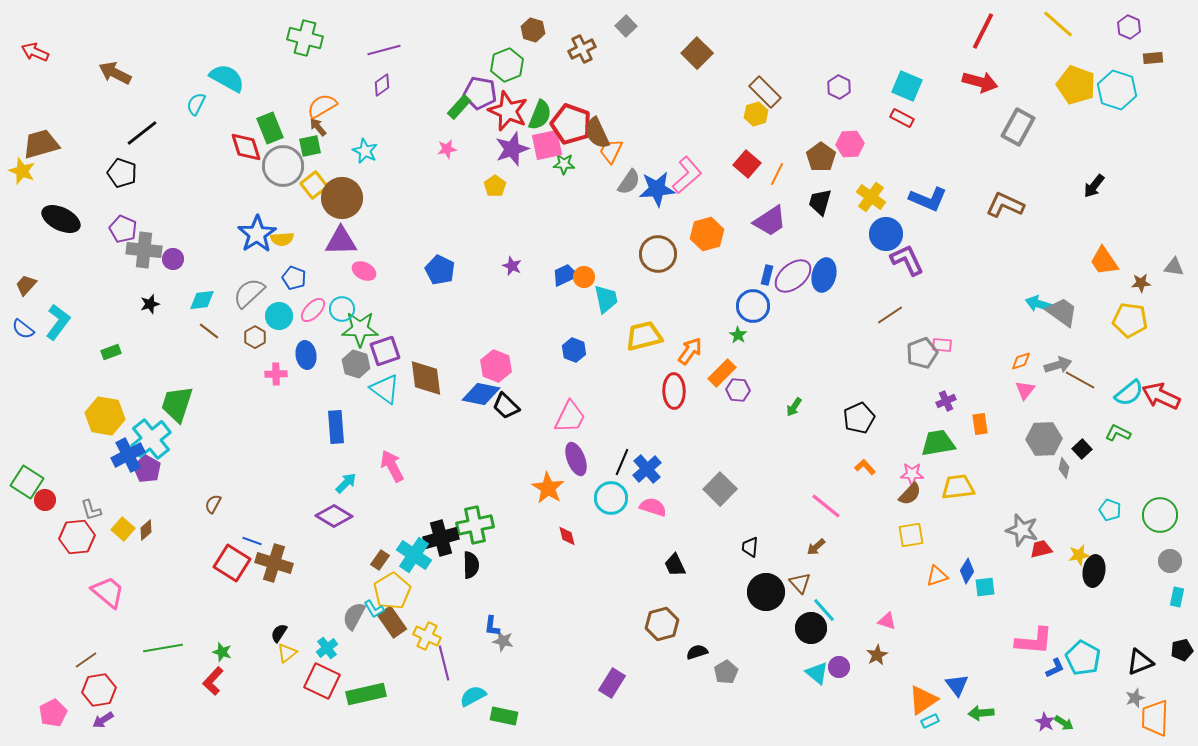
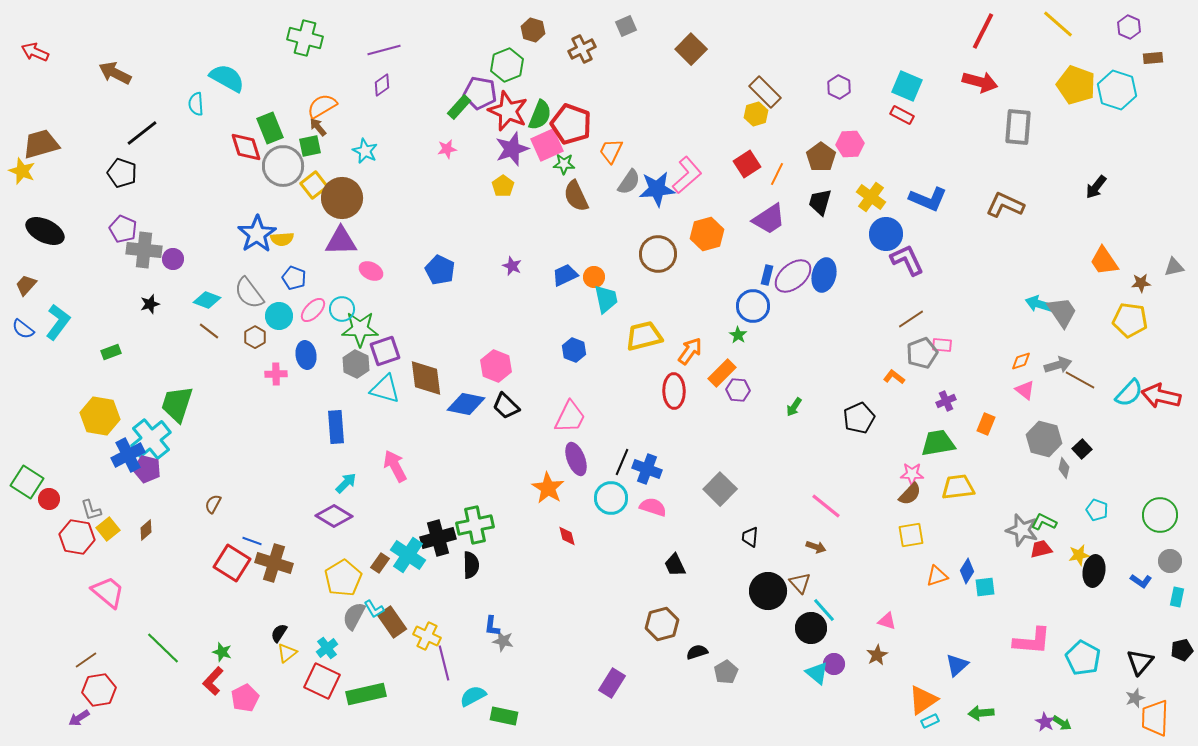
gray square at (626, 26): rotated 20 degrees clockwise
brown square at (697, 53): moved 6 px left, 4 px up
cyan semicircle at (196, 104): rotated 30 degrees counterclockwise
red rectangle at (902, 118): moved 3 px up
gray rectangle at (1018, 127): rotated 24 degrees counterclockwise
brown semicircle at (597, 133): moved 21 px left, 63 px down
pink square at (547, 145): rotated 12 degrees counterclockwise
red square at (747, 164): rotated 16 degrees clockwise
yellow pentagon at (495, 186): moved 8 px right
black arrow at (1094, 186): moved 2 px right, 1 px down
black ellipse at (61, 219): moved 16 px left, 12 px down
purple trapezoid at (770, 221): moved 1 px left, 2 px up
gray triangle at (1174, 267): rotated 20 degrees counterclockwise
pink ellipse at (364, 271): moved 7 px right
orange circle at (584, 277): moved 10 px right
gray semicircle at (249, 293): rotated 84 degrees counterclockwise
cyan diamond at (202, 300): moved 5 px right; rotated 28 degrees clockwise
gray trapezoid at (1062, 312): rotated 20 degrees clockwise
brown line at (890, 315): moved 21 px right, 4 px down
gray hexagon at (356, 364): rotated 8 degrees clockwise
cyan triangle at (385, 389): rotated 20 degrees counterclockwise
pink triangle at (1025, 390): rotated 30 degrees counterclockwise
cyan semicircle at (1129, 393): rotated 8 degrees counterclockwise
blue diamond at (481, 394): moved 15 px left, 10 px down
red arrow at (1161, 396): rotated 12 degrees counterclockwise
yellow hexagon at (105, 416): moved 5 px left
orange rectangle at (980, 424): moved 6 px right; rotated 30 degrees clockwise
green L-shape at (1118, 433): moved 74 px left, 89 px down
gray hexagon at (1044, 439): rotated 16 degrees clockwise
pink arrow at (392, 466): moved 3 px right
orange L-shape at (865, 467): moved 29 px right, 90 px up; rotated 10 degrees counterclockwise
purple pentagon at (147, 469): rotated 16 degrees counterclockwise
blue cross at (647, 469): rotated 28 degrees counterclockwise
red circle at (45, 500): moved 4 px right, 1 px up
cyan pentagon at (1110, 510): moved 13 px left
yellow square at (123, 529): moved 15 px left; rotated 10 degrees clockwise
red hexagon at (77, 537): rotated 16 degrees clockwise
black cross at (441, 538): moved 3 px left
black trapezoid at (750, 547): moved 10 px up
brown arrow at (816, 547): rotated 120 degrees counterclockwise
cyan cross at (414, 555): moved 6 px left
brown rectangle at (380, 560): moved 3 px down
yellow pentagon at (392, 591): moved 49 px left, 13 px up
black circle at (766, 592): moved 2 px right, 1 px up
pink L-shape at (1034, 641): moved 2 px left
green line at (163, 648): rotated 54 degrees clockwise
black triangle at (1140, 662): rotated 28 degrees counterclockwise
purple circle at (839, 667): moved 5 px left, 3 px up
blue L-shape at (1055, 668): moved 86 px right, 87 px up; rotated 60 degrees clockwise
blue triangle at (957, 685): moved 20 px up; rotated 25 degrees clockwise
pink pentagon at (53, 713): moved 192 px right, 15 px up
purple arrow at (103, 720): moved 24 px left, 2 px up
green arrow at (1064, 723): moved 2 px left
